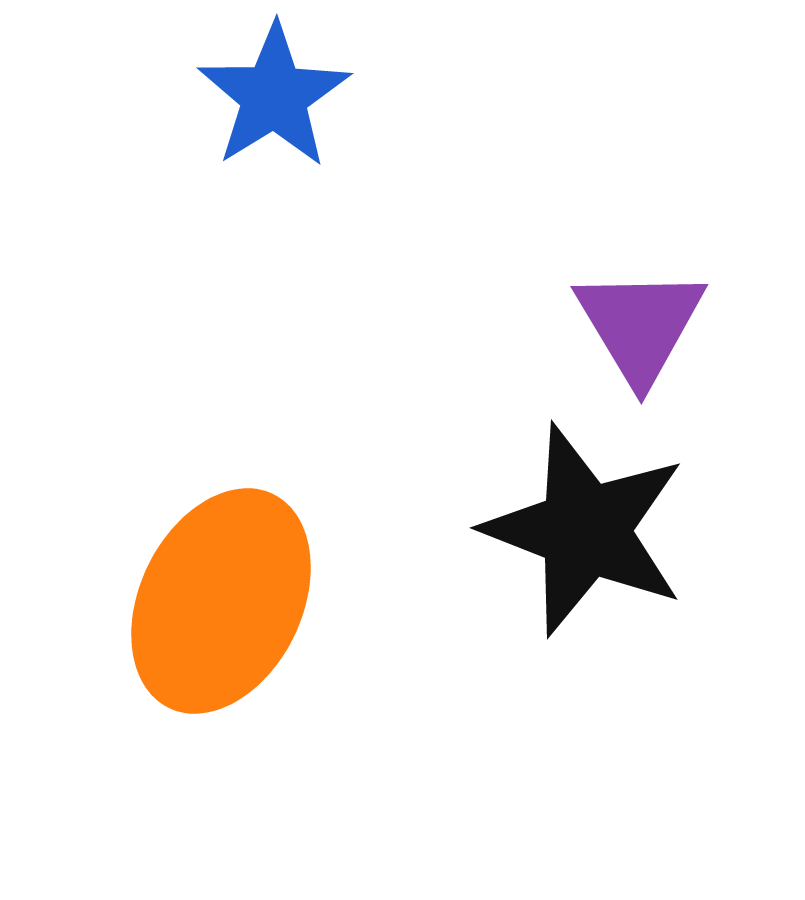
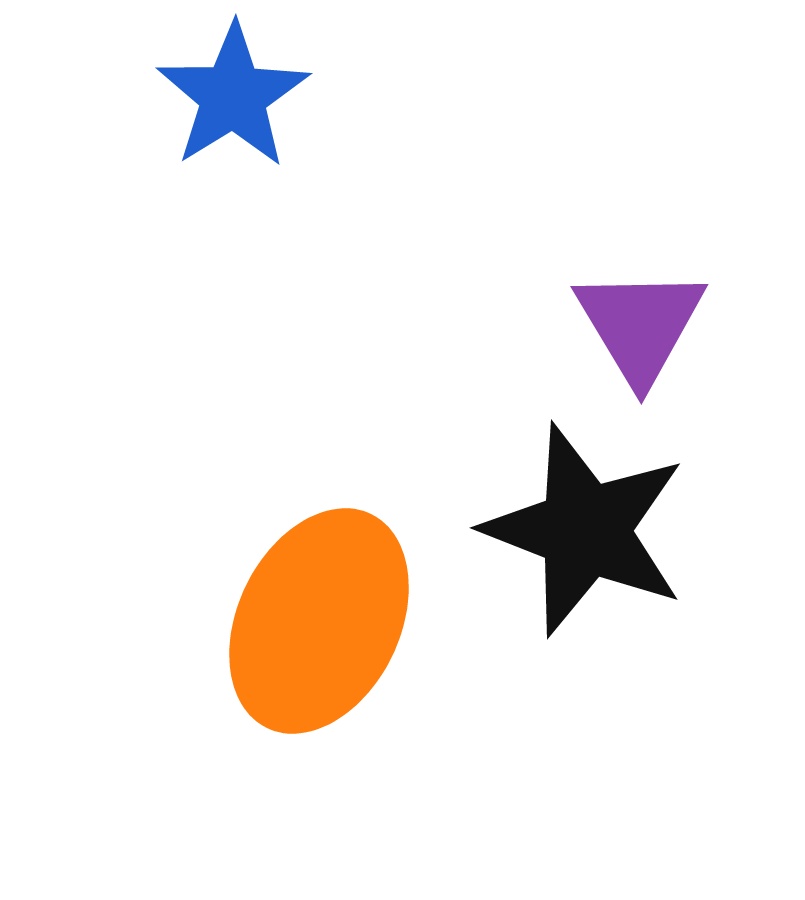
blue star: moved 41 px left
orange ellipse: moved 98 px right, 20 px down
